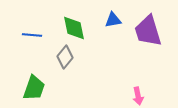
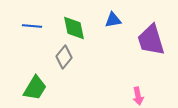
purple trapezoid: moved 3 px right, 9 px down
blue line: moved 9 px up
gray diamond: moved 1 px left
green trapezoid: moved 1 px right; rotated 12 degrees clockwise
